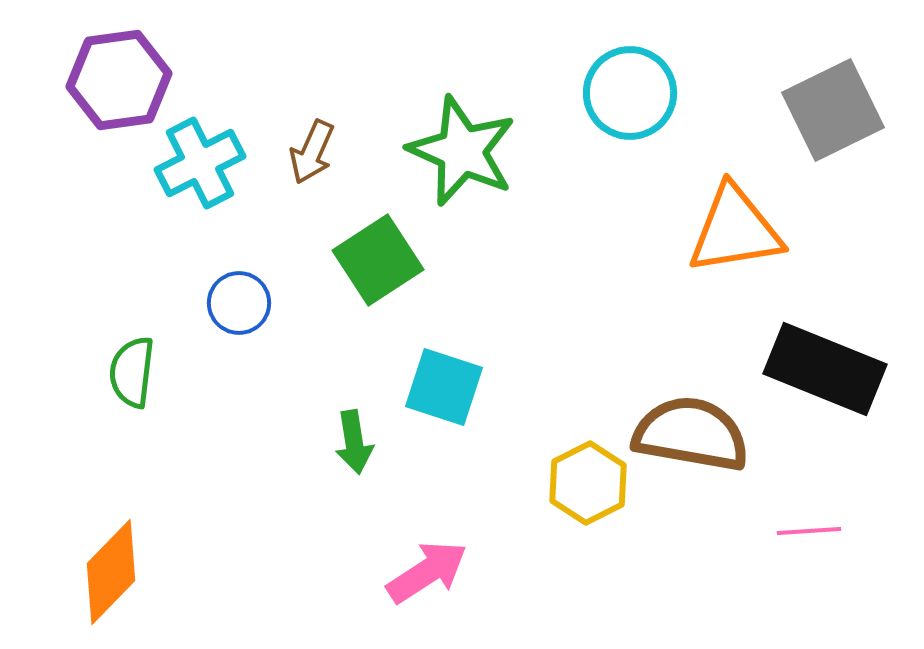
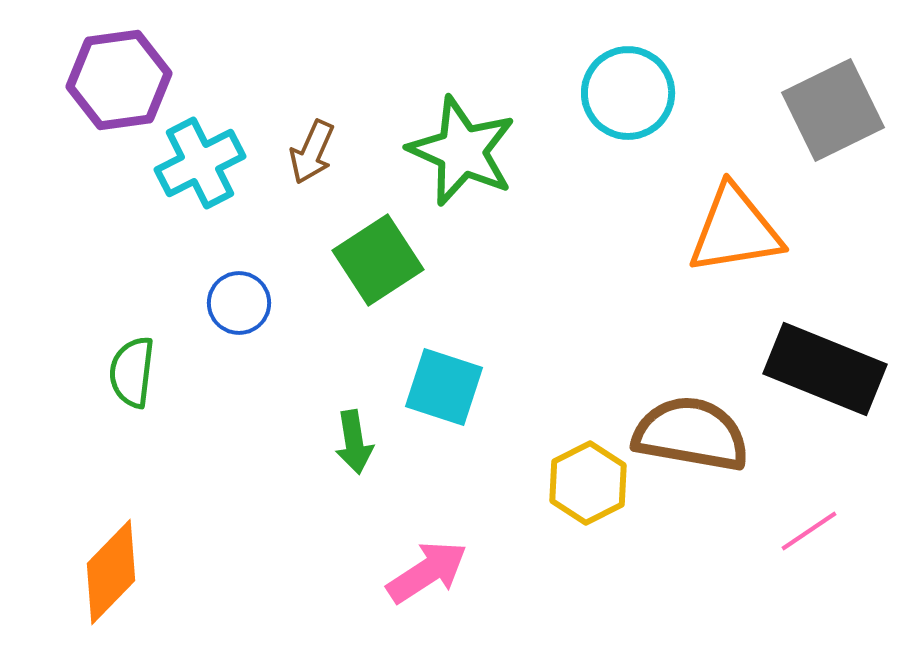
cyan circle: moved 2 px left
pink line: rotated 30 degrees counterclockwise
